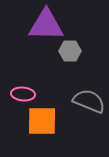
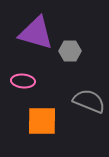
purple triangle: moved 10 px left, 8 px down; rotated 15 degrees clockwise
pink ellipse: moved 13 px up
